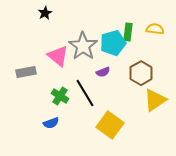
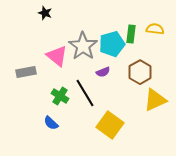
black star: rotated 24 degrees counterclockwise
green rectangle: moved 3 px right, 2 px down
cyan pentagon: moved 1 px left, 1 px down
pink triangle: moved 1 px left
brown hexagon: moved 1 px left, 1 px up
yellow triangle: rotated 10 degrees clockwise
blue semicircle: rotated 63 degrees clockwise
